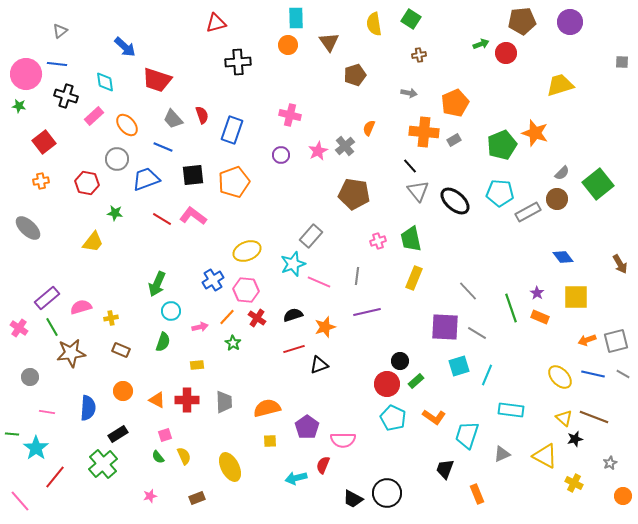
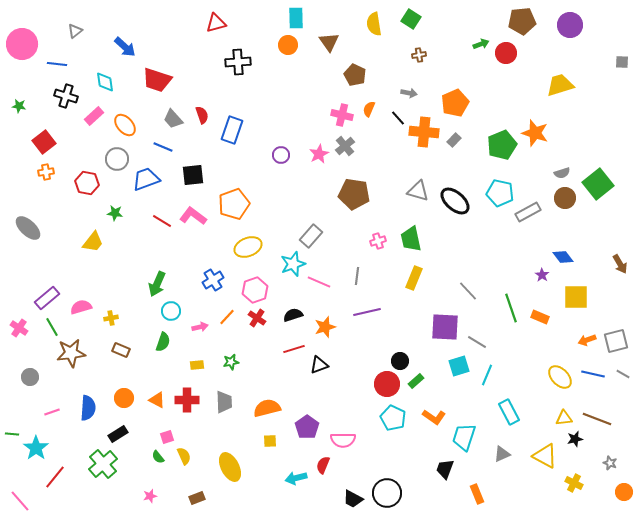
purple circle at (570, 22): moved 3 px down
gray triangle at (60, 31): moved 15 px right
pink circle at (26, 74): moved 4 px left, 30 px up
brown pentagon at (355, 75): rotated 30 degrees counterclockwise
pink cross at (290, 115): moved 52 px right
orange ellipse at (127, 125): moved 2 px left
orange semicircle at (369, 128): moved 19 px up
gray rectangle at (454, 140): rotated 16 degrees counterclockwise
pink star at (318, 151): moved 1 px right, 3 px down
black line at (410, 166): moved 12 px left, 48 px up
gray semicircle at (562, 173): rotated 28 degrees clockwise
orange cross at (41, 181): moved 5 px right, 9 px up
orange pentagon at (234, 182): moved 22 px down
gray triangle at (418, 191): rotated 35 degrees counterclockwise
cyan pentagon at (500, 193): rotated 8 degrees clockwise
brown circle at (557, 199): moved 8 px right, 1 px up
red line at (162, 219): moved 2 px down
yellow ellipse at (247, 251): moved 1 px right, 4 px up
pink hexagon at (246, 290): moved 9 px right; rotated 25 degrees counterclockwise
purple star at (537, 293): moved 5 px right, 18 px up
gray line at (477, 333): moved 9 px down
green star at (233, 343): moved 2 px left, 19 px down; rotated 28 degrees clockwise
orange circle at (123, 391): moved 1 px right, 7 px down
cyan rectangle at (511, 410): moved 2 px left, 2 px down; rotated 55 degrees clockwise
pink line at (47, 412): moved 5 px right; rotated 28 degrees counterclockwise
brown line at (594, 417): moved 3 px right, 2 px down
yellow triangle at (564, 418): rotated 48 degrees counterclockwise
pink square at (165, 435): moved 2 px right, 2 px down
cyan trapezoid at (467, 435): moved 3 px left, 2 px down
gray star at (610, 463): rotated 24 degrees counterclockwise
orange circle at (623, 496): moved 1 px right, 4 px up
